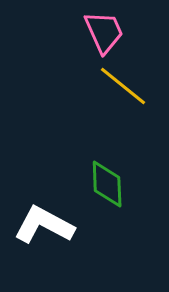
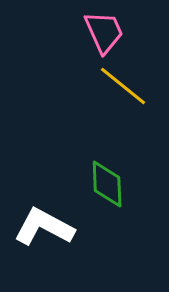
white L-shape: moved 2 px down
